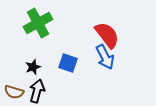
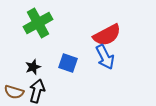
red semicircle: rotated 100 degrees clockwise
